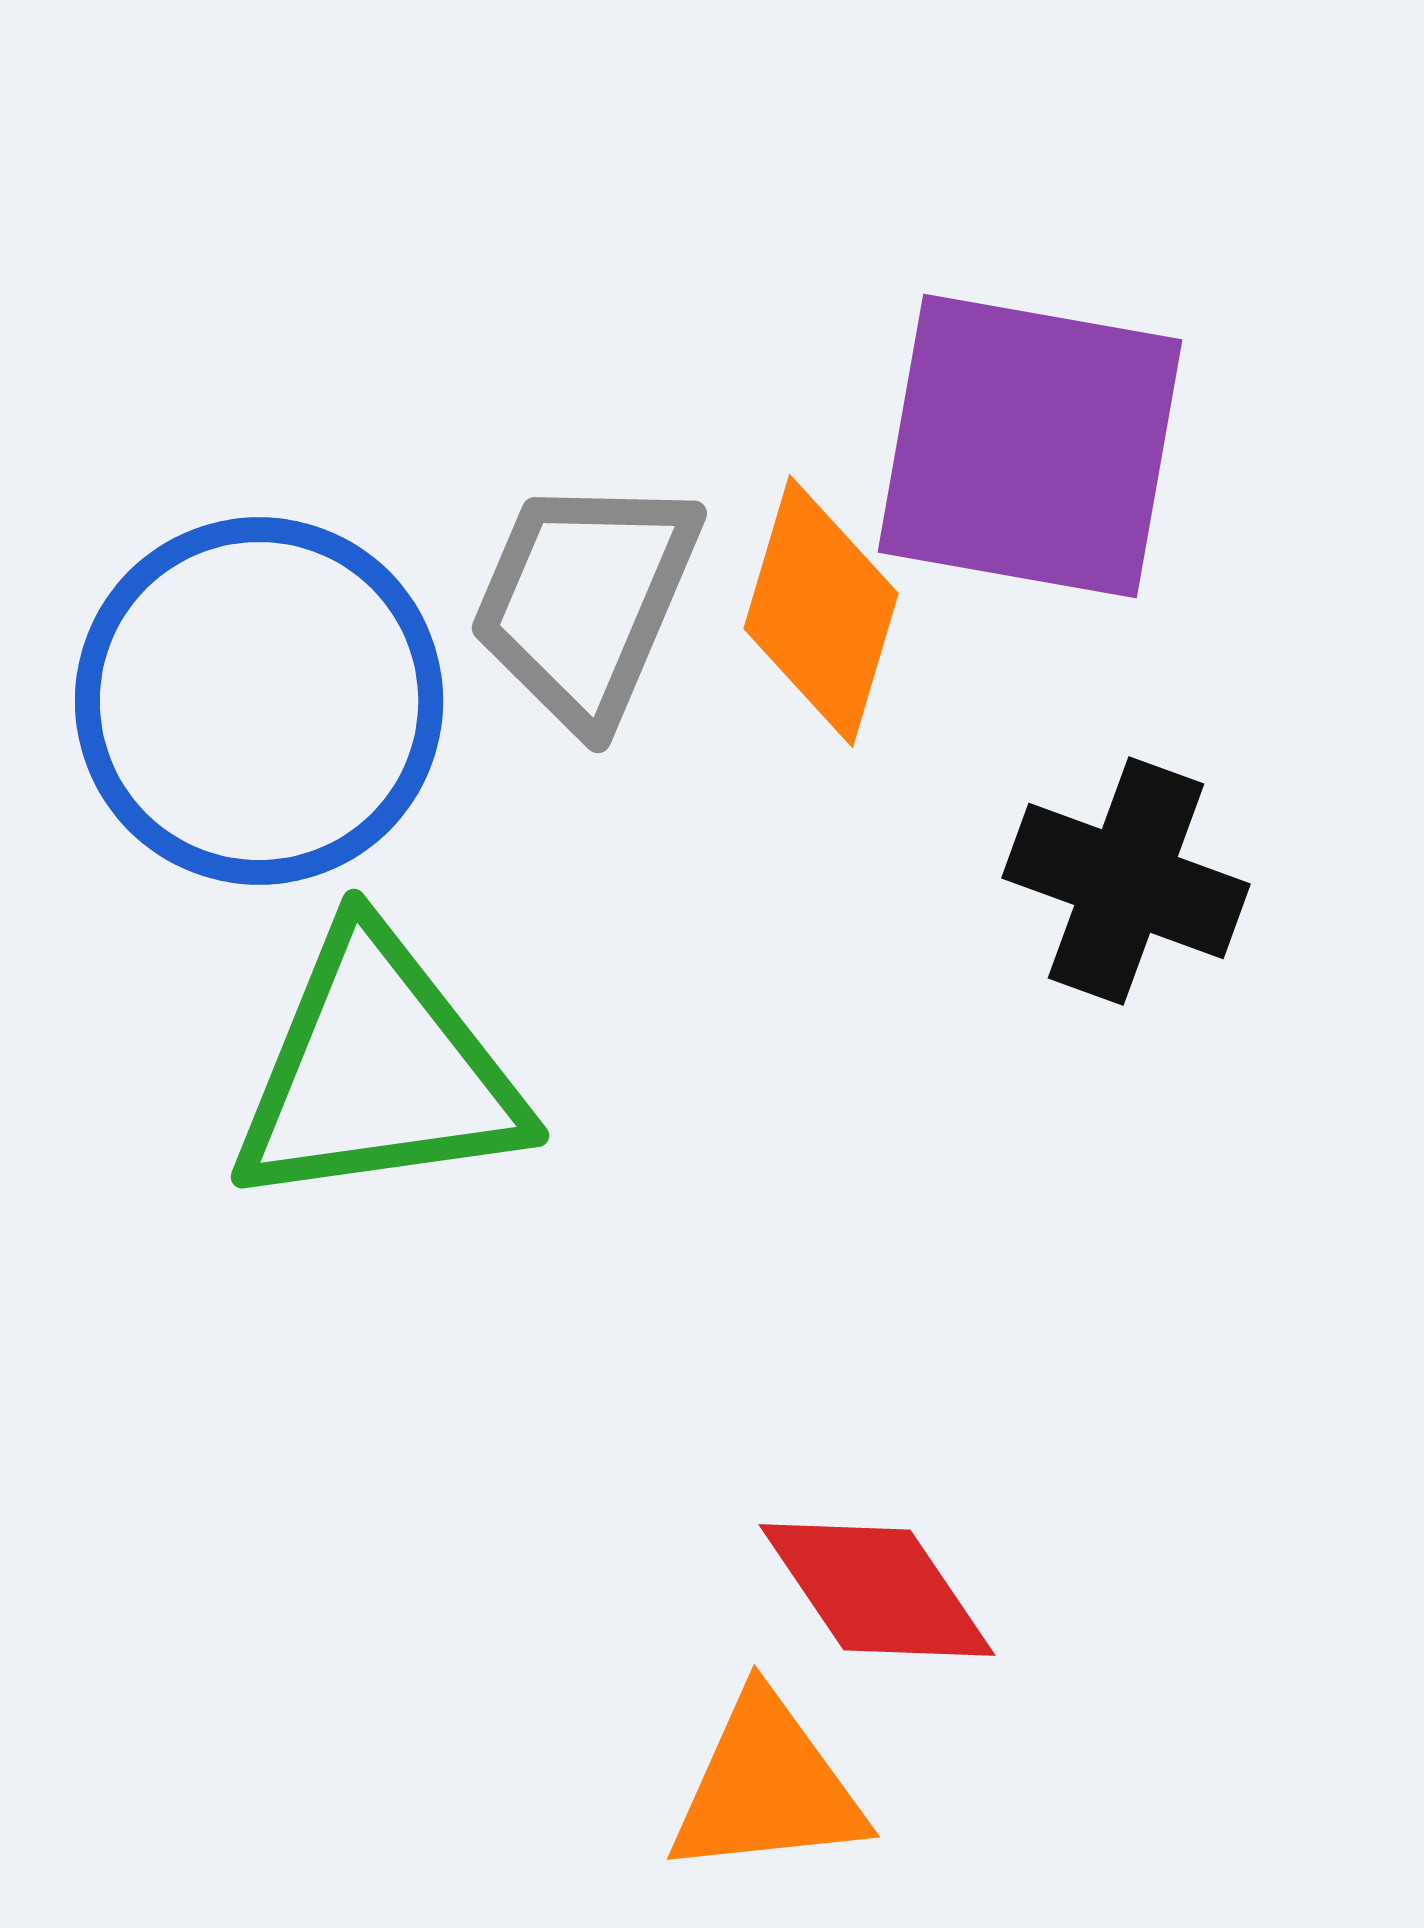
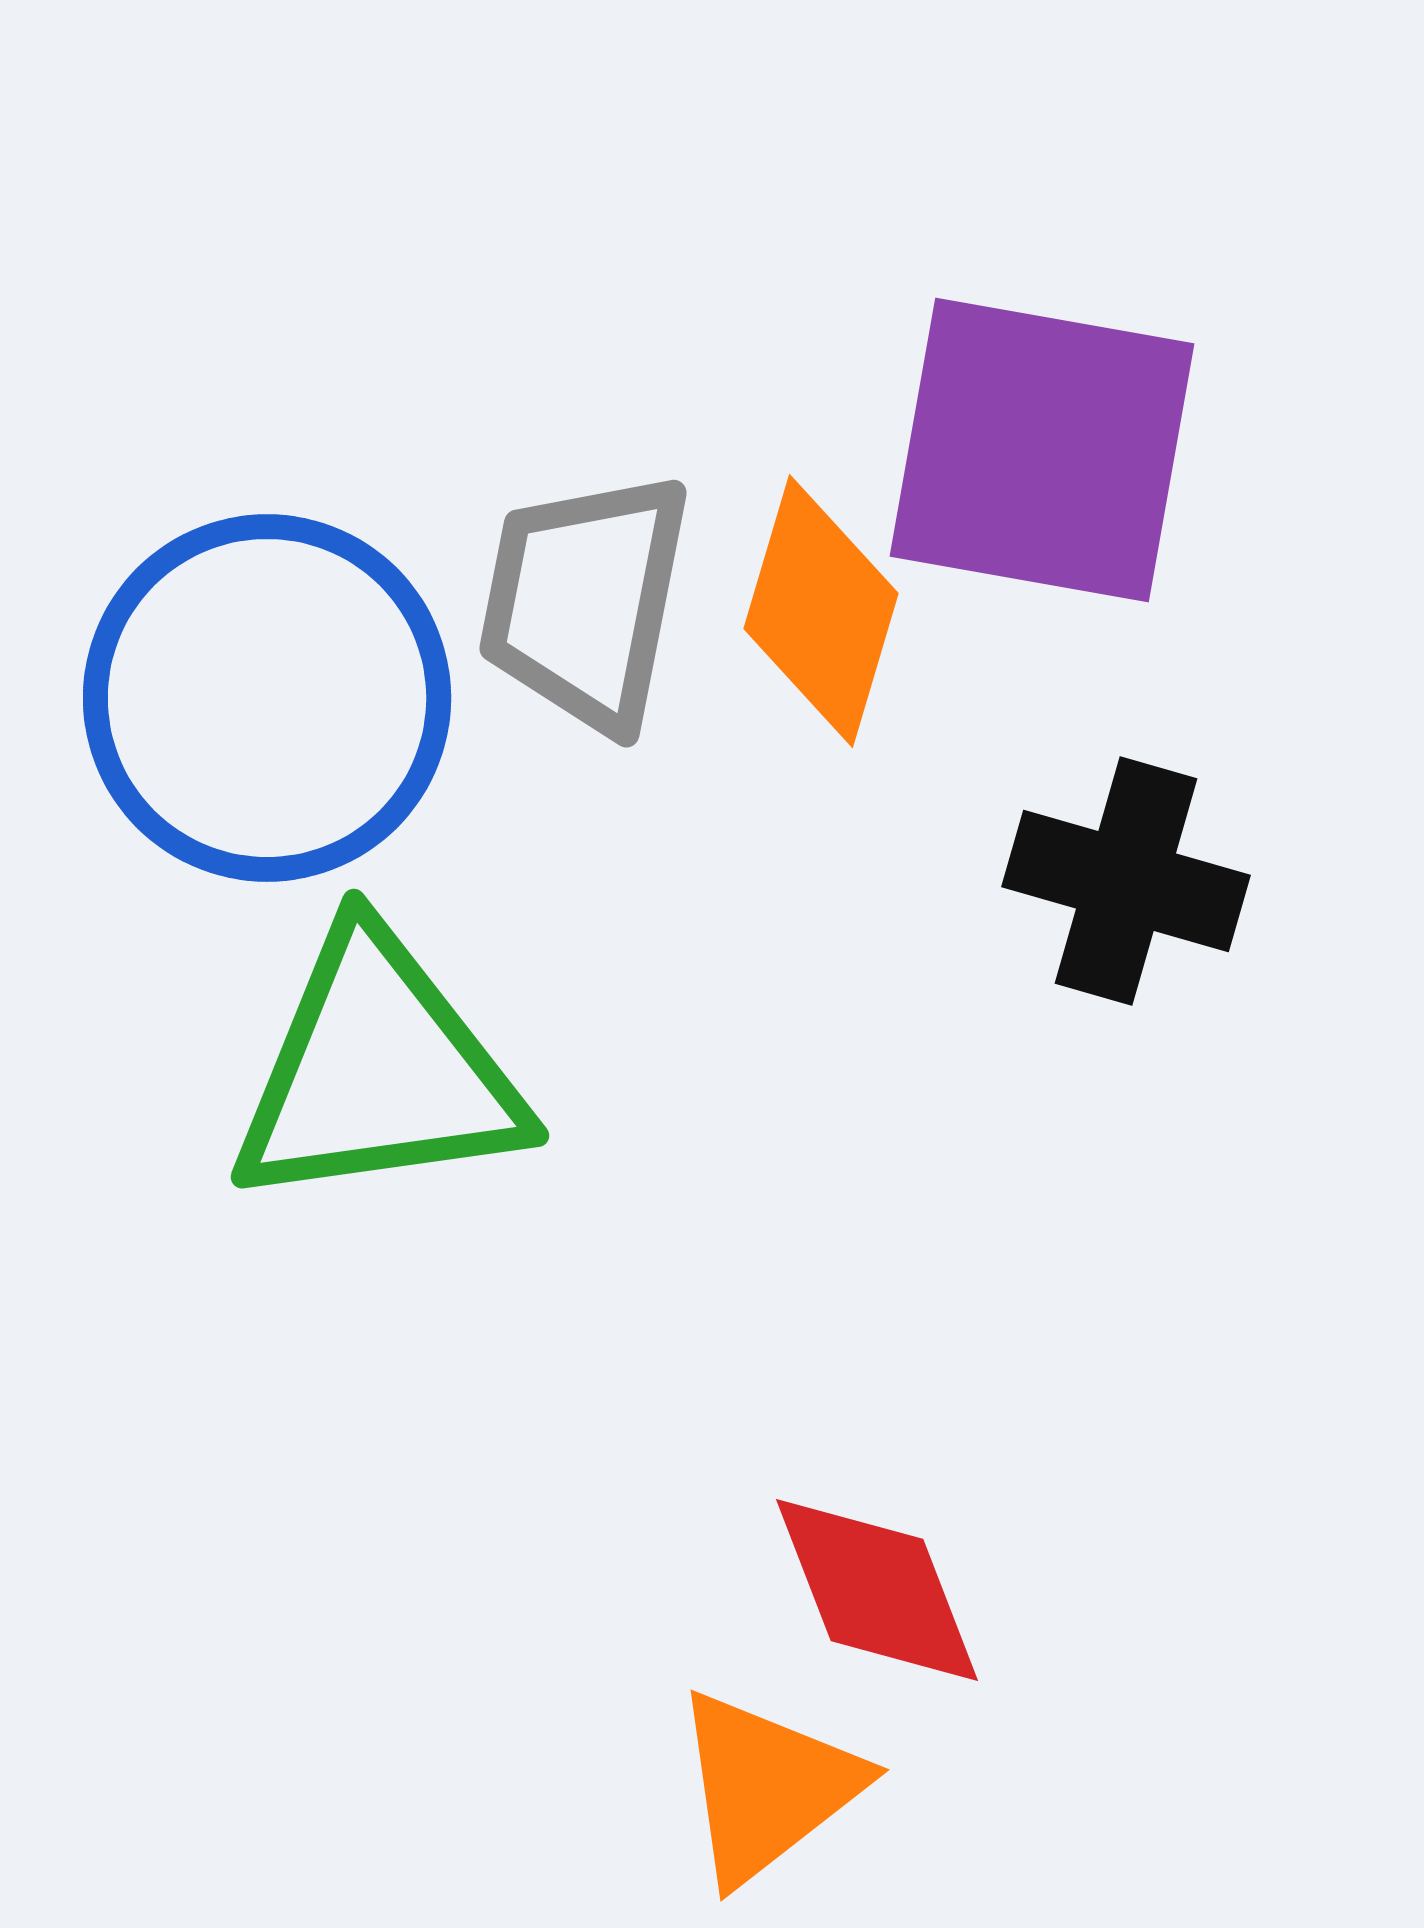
purple square: moved 12 px right, 4 px down
gray trapezoid: rotated 12 degrees counterclockwise
blue circle: moved 8 px right, 3 px up
black cross: rotated 4 degrees counterclockwise
red diamond: rotated 13 degrees clockwise
orange triangle: rotated 32 degrees counterclockwise
